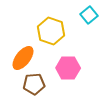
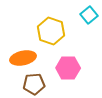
orange ellipse: rotated 40 degrees clockwise
